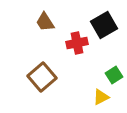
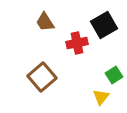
yellow triangle: rotated 24 degrees counterclockwise
